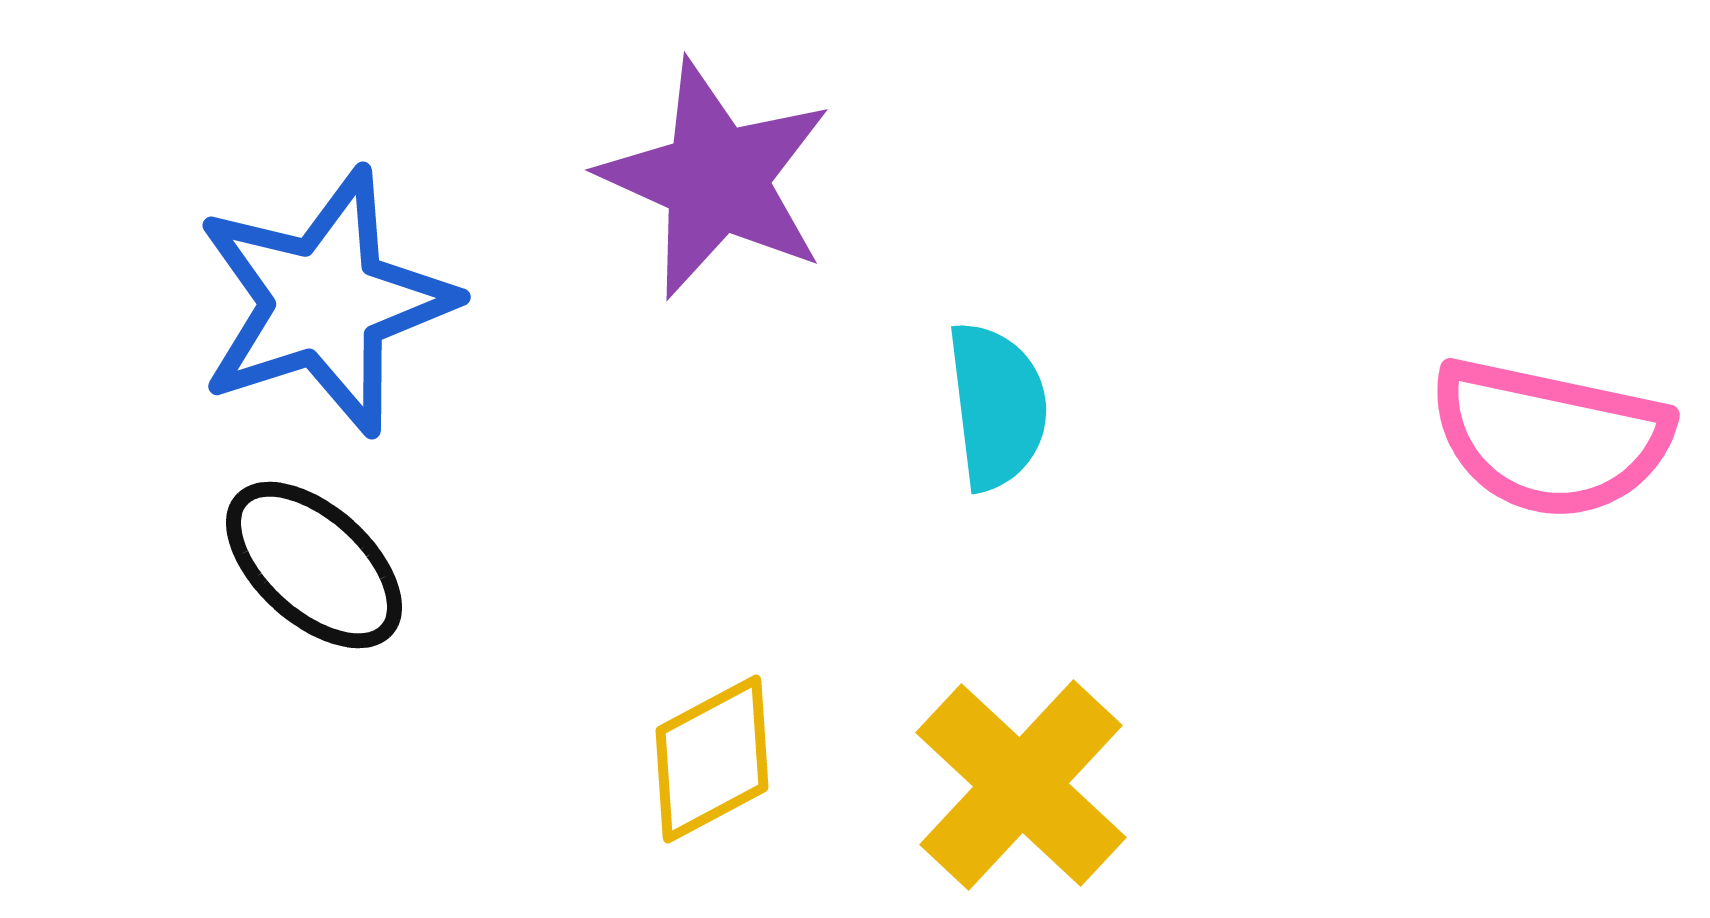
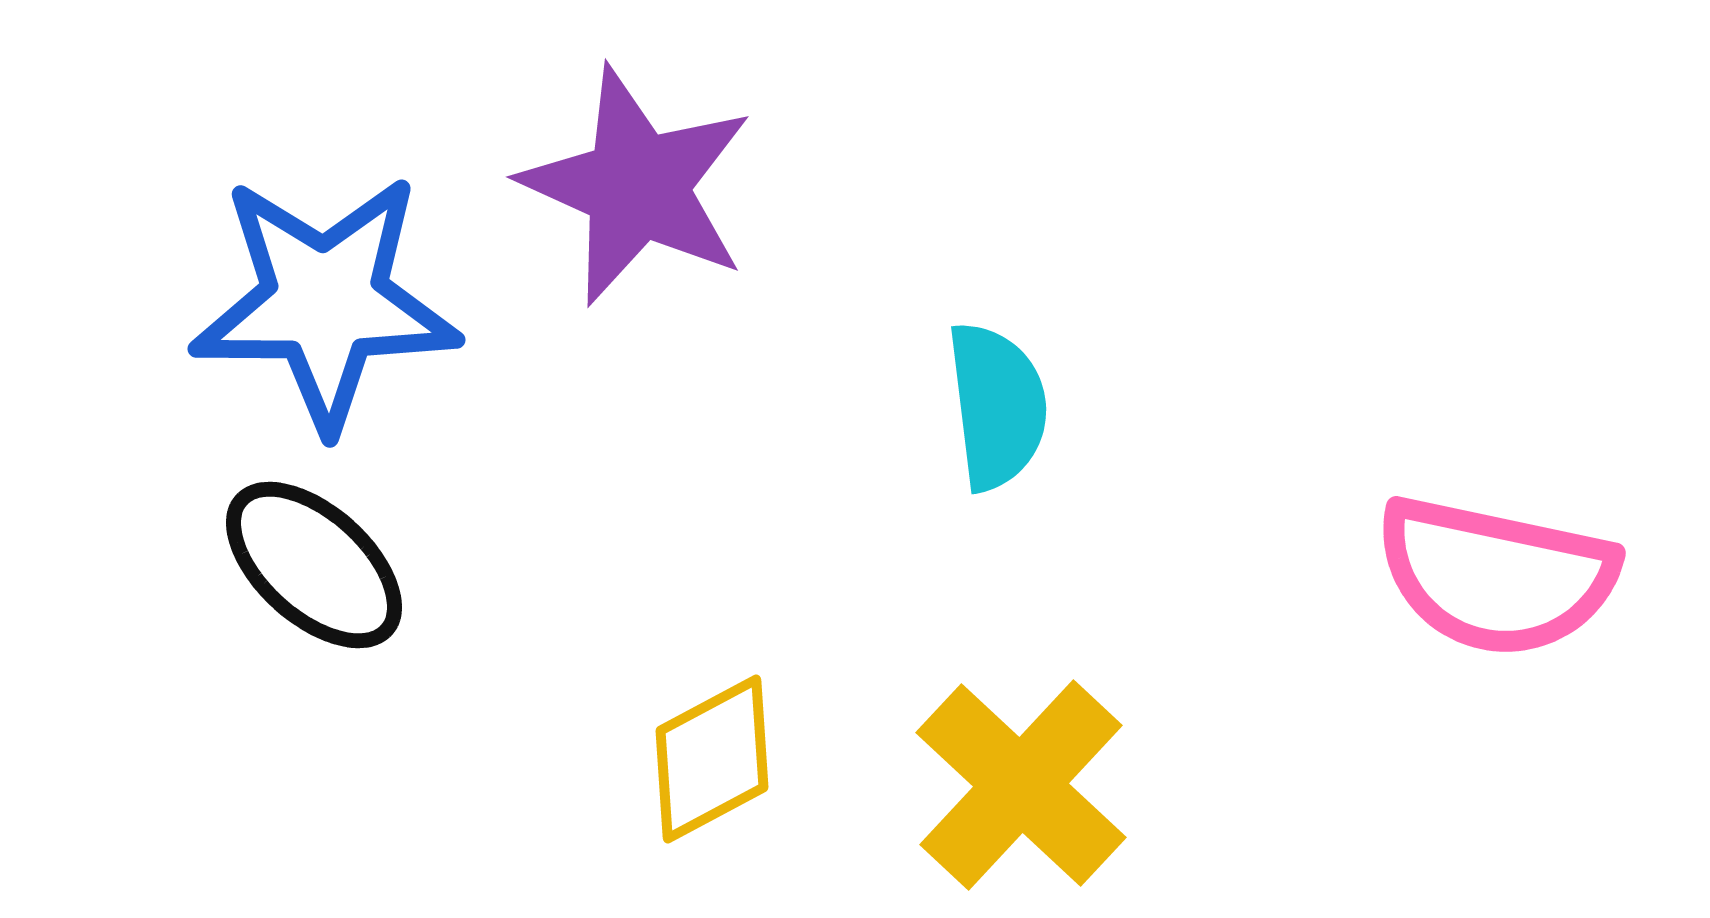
purple star: moved 79 px left, 7 px down
blue star: rotated 18 degrees clockwise
pink semicircle: moved 54 px left, 138 px down
